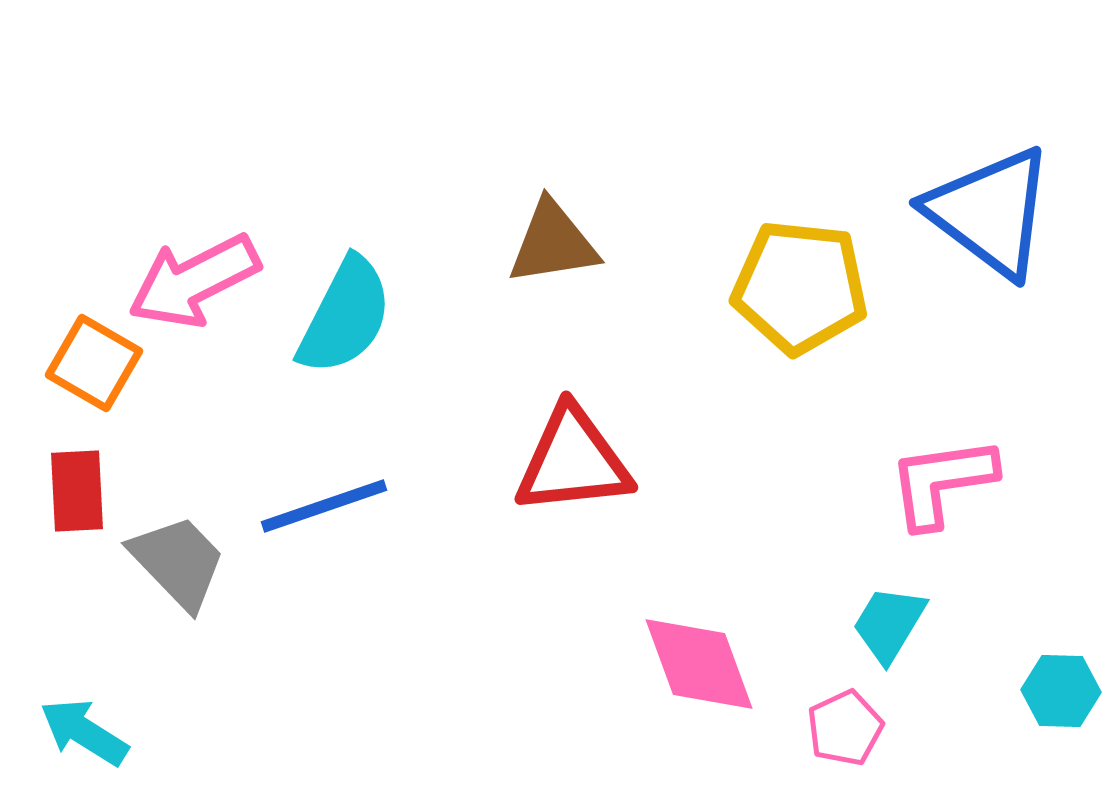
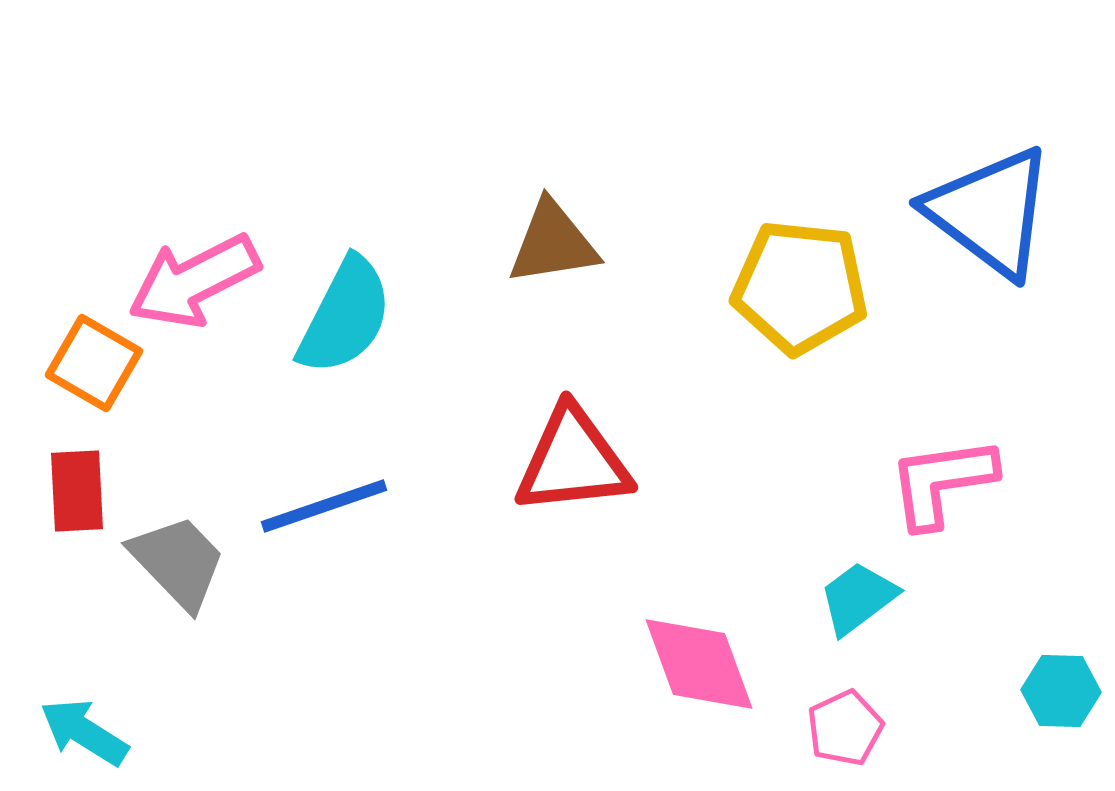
cyan trapezoid: moved 31 px left, 26 px up; rotated 22 degrees clockwise
